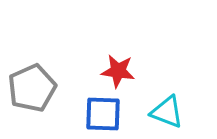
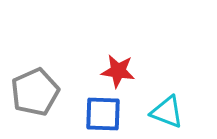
gray pentagon: moved 3 px right, 4 px down
